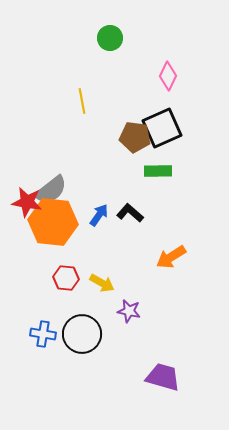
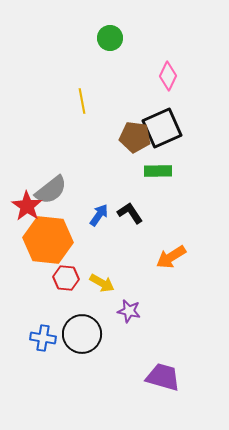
red star: moved 4 px down; rotated 24 degrees clockwise
black L-shape: rotated 16 degrees clockwise
orange hexagon: moved 5 px left, 18 px down
blue cross: moved 4 px down
